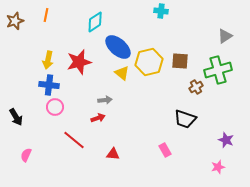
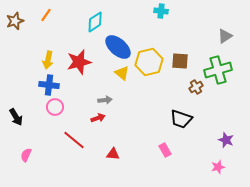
orange line: rotated 24 degrees clockwise
black trapezoid: moved 4 px left
